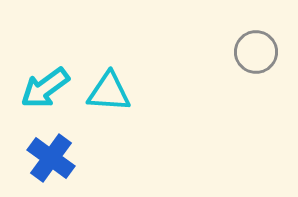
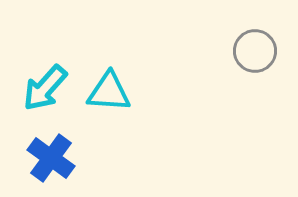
gray circle: moved 1 px left, 1 px up
cyan arrow: rotated 12 degrees counterclockwise
